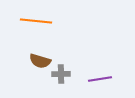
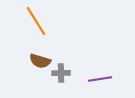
orange line: rotated 52 degrees clockwise
gray cross: moved 1 px up
